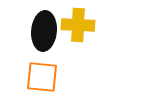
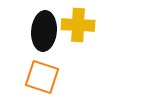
orange square: rotated 12 degrees clockwise
